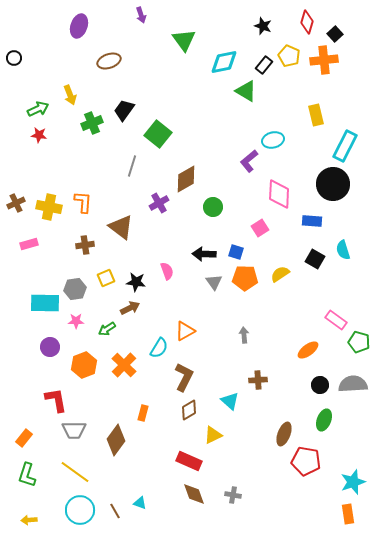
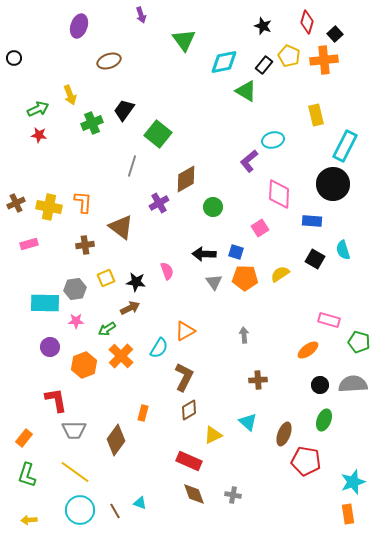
pink rectangle at (336, 320): moved 7 px left; rotated 20 degrees counterclockwise
orange cross at (124, 365): moved 3 px left, 9 px up
cyan triangle at (230, 401): moved 18 px right, 21 px down
